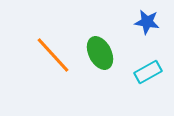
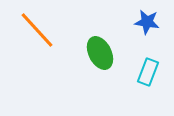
orange line: moved 16 px left, 25 px up
cyan rectangle: rotated 40 degrees counterclockwise
